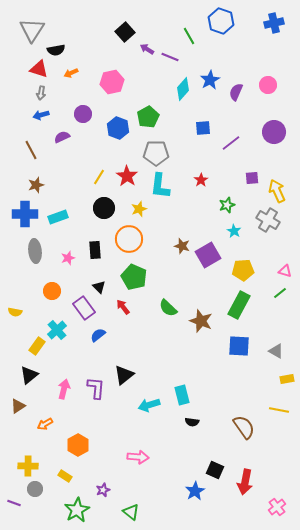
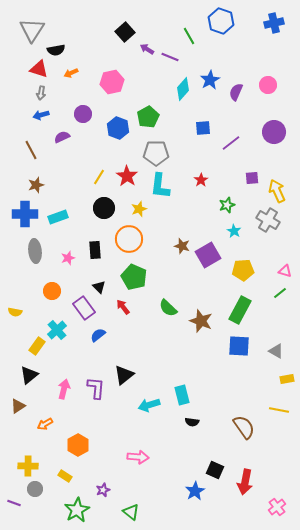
green rectangle at (239, 305): moved 1 px right, 5 px down
